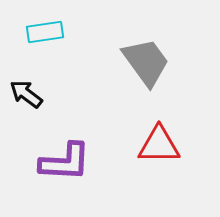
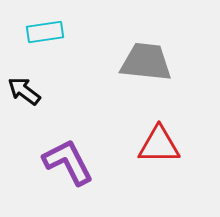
gray trapezoid: rotated 48 degrees counterclockwise
black arrow: moved 2 px left, 3 px up
purple L-shape: moved 3 px right; rotated 120 degrees counterclockwise
